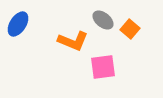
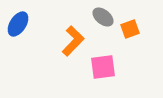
gray ellipse: moved 3 px up
orange square: rotated 30 degrees clockwise
orange L-shape: rotated 68 degrees counterclockwise
